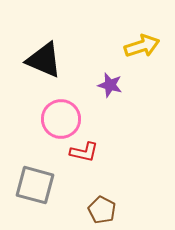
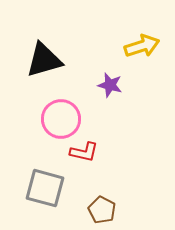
black triangle: rotated 39 degrees counterclockwise
gray square: moved 10 px right, 3 px down
